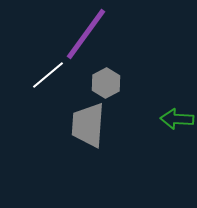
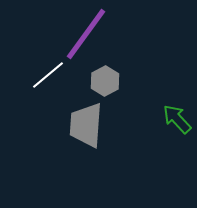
gray hexagon: moved 1 px left, 2 px up
green arrow: rotated 44 degrees clockwise
gray trapezoid: moved 2 px left
